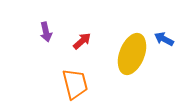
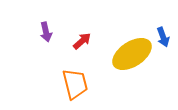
blue arrow: moved 1 px left, 2 px up; rotated 138 degrees counterclockwise
yellow ellipse: rotated 36 degrees clockwise
